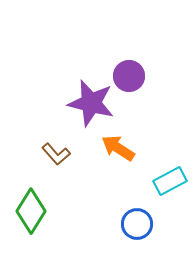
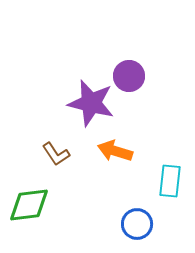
orange arrow: moved 3 px left, 3 px down; rotated 16 degrees counterclockwise
brown L-shape: rotated 8 degrees clockwise
cyan rectangle: rotated 56 degrees counterclockwise
green diamond: moved 2 px left, 6 px up; rotated 51 degrees clockwise
